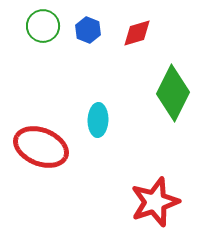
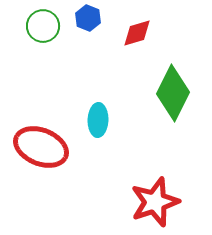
blue hexagon: moved 12 px up
